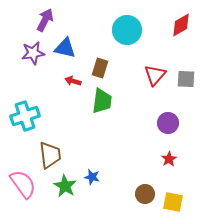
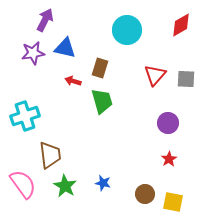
green trapezoid: rotated 24 degrees counterclockwise
blue star: moved 11 px right, 6 px down
